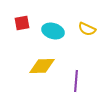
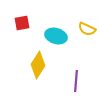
cyan ellipse: moved 3 px right, 5 px down
yellow diamond: moved 4 px left, 1 px up; rotated 56 degrees counterclockwise
